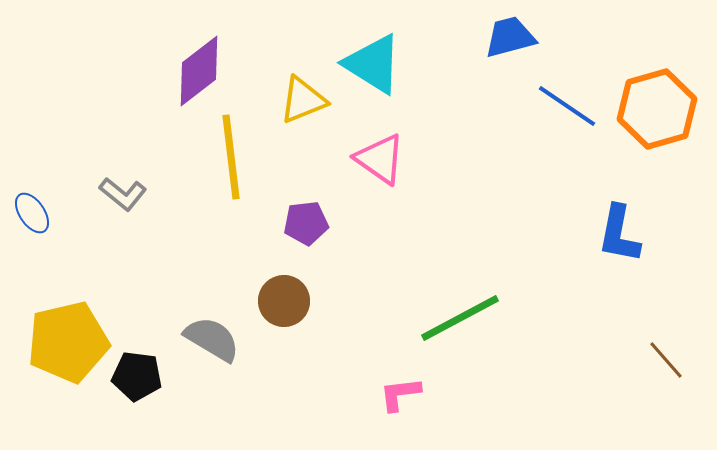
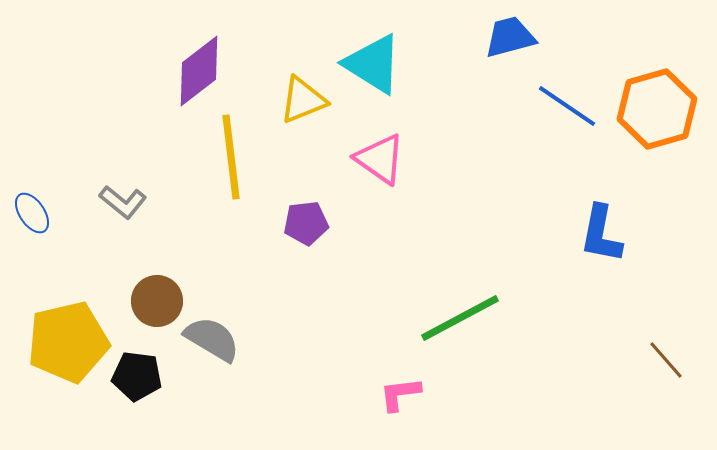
gray L-shape: moved 8 px down
blue L-shape: moved 18 px left
brown circle: moved 127 px left
